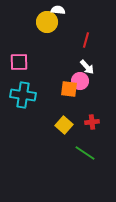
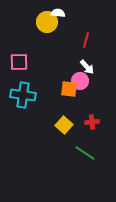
white semicircle: moved 3 px down
